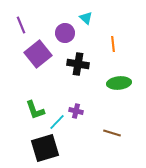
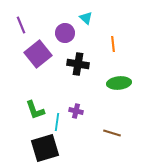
cyan line: rotated 36 degrees counterclockwise
